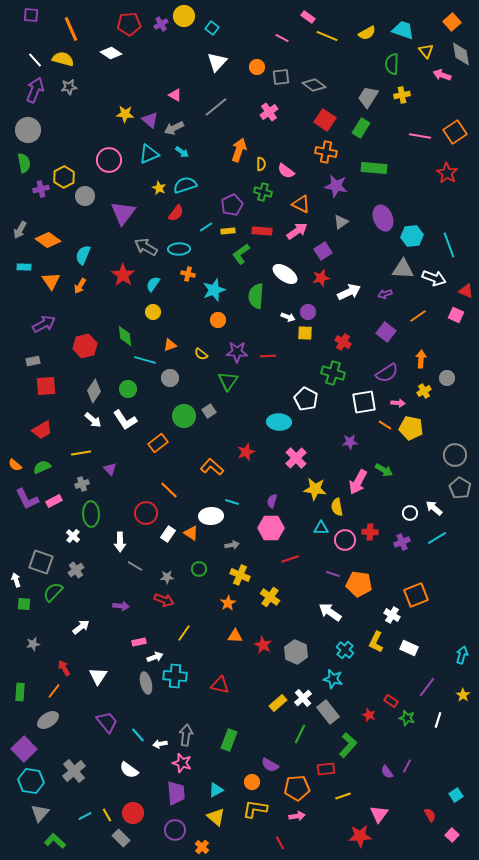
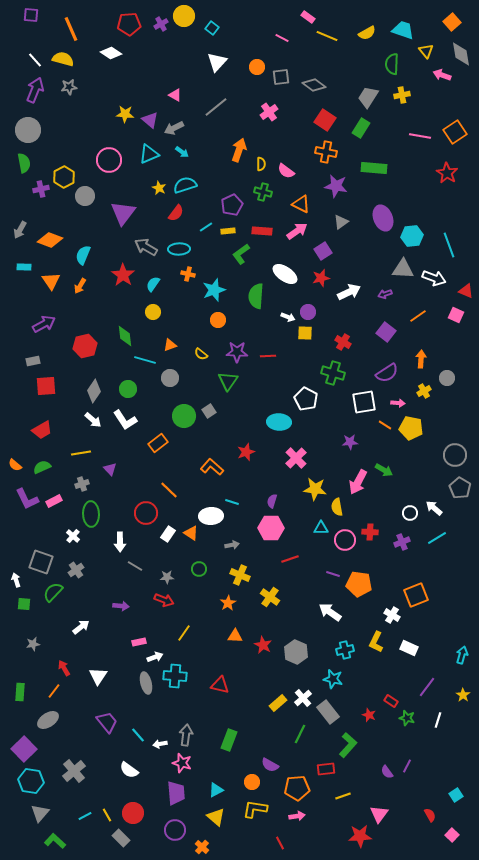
orange diamond at (48, 240): moved 2 px right; rotated 15 degrees counterclockwise
cyan cross at (345, 650): rotated 36 degrees clockwise
